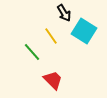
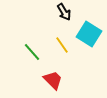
black arrow: moved 1 px up
cyan square: moved 5 px right, 3 px down
yellow line: moved 11 px right, 9 px down
